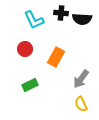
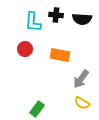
black cross: moved 5 px left, 2 px down
cyan L-shape: moved 1 px left, 2 px down; rotated 30 degrees clockwise
orange rectangle: moved 4 px right, 2 px up; rotated 72 degrees clockwise
green rectangle: moved 7 px right, 24 px down; rotated 28 degrees counterclockwise
yellow semicircle: moved 1 px right, 1 px up; rotated 35 degrees counterclockwise
